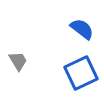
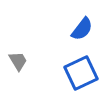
blue semicircle: rotated 90 degrees clockwise
